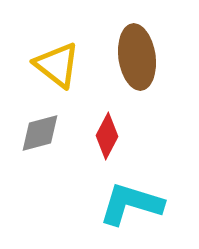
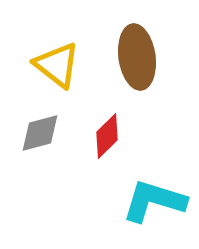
red diamond: rotated 18 degrees clockwise
cyan L-shape: moved 23 px right, 3 px up
